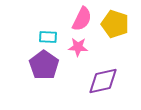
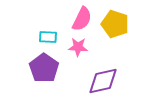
purple pentagon: moved 3 px down
